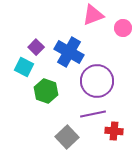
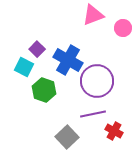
purple square: moved 1 px right, 2 px down
blue cross: moved 1 px left, 8 px down
green hexagon: moved 2 px left, 1 px up
red cross: rotated 24 degrees clockwise
